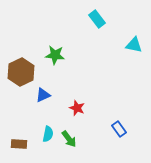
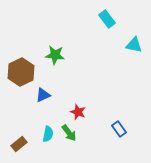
cyan rectangle: moved 10 px right
red star: moved 1 px right, 4 px down
green arrow: moved 6 px up
brown rectangle: rotated 42 degrees counterclockwise
